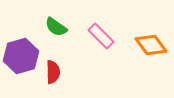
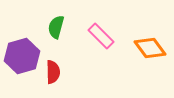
green semicircle: rotated 70 degrees clockwise
orange diamond: moved 1 px left, 3 px down
purple hexagon: moved 1 px right
